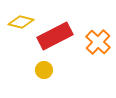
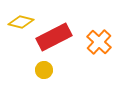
red rectangle: moved 1 px left, 1 px down
orange cross: moved 1 px right
